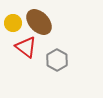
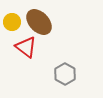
yellow circle: moved 1 px left, 1 px up
gray hexagon: moved 8 px right, 14 px down
